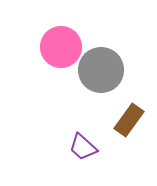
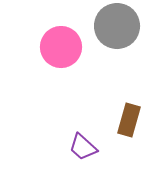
gray circle: moved 16 px right, 44 px up
brown rectangle: rotated 20 degrees counterclockwise
